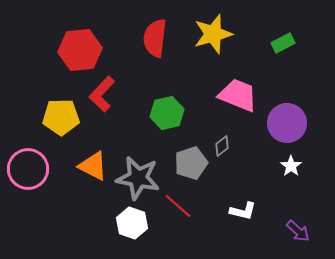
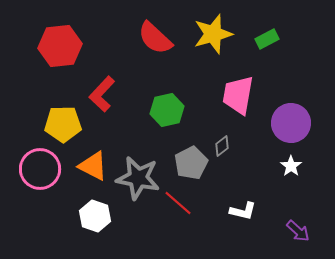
red semicircle: rotated 54 degrees counterclockwise
green rectangle: moved 16 px left, 4 px up
red hexagon: moved 20 px left, 4 px up
pink trapezoid: rotated 102 degrees counterclockwise
green hexagon: moved 3 px up
yellow pentagon: moved 2 px right, 7 px down
purple circle: moved 4 px right
gray pentagon: rotated 8 degrees counterclockwise
pink circle: moved 12 px right
red line: moved 3 px up
white hexagon: moved 37 px left, 7 px up
